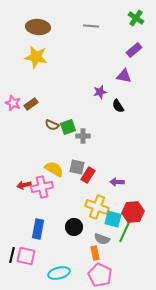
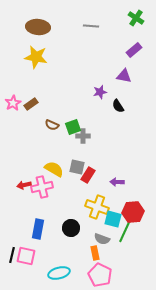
pink star: rotated 21 degrees clockwise
green square: moved 5 px right
black circle: moved 3 px left, 1 px down
